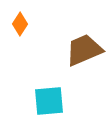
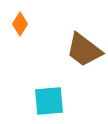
brown trapezoid: rotated 120 degrees counterclockwise
